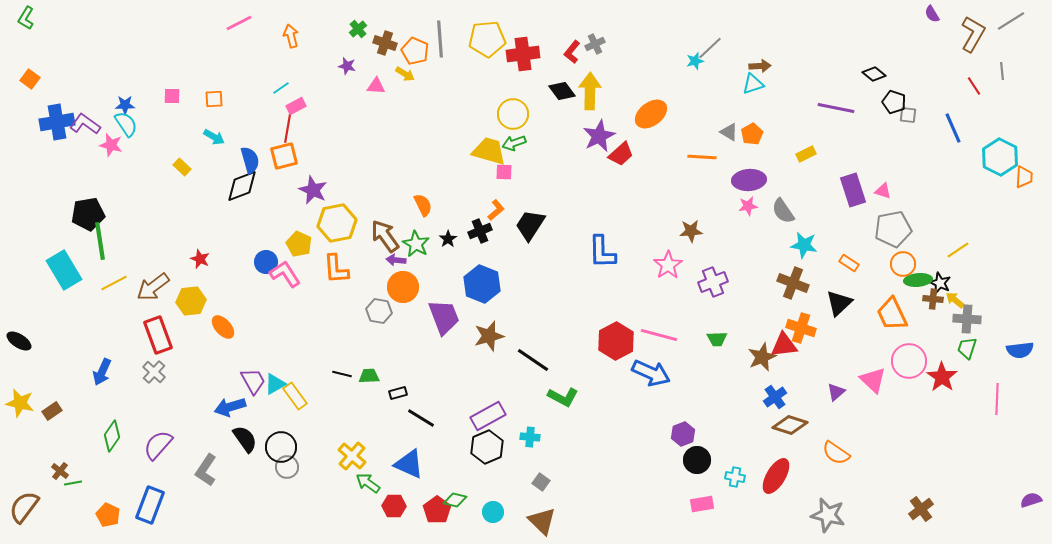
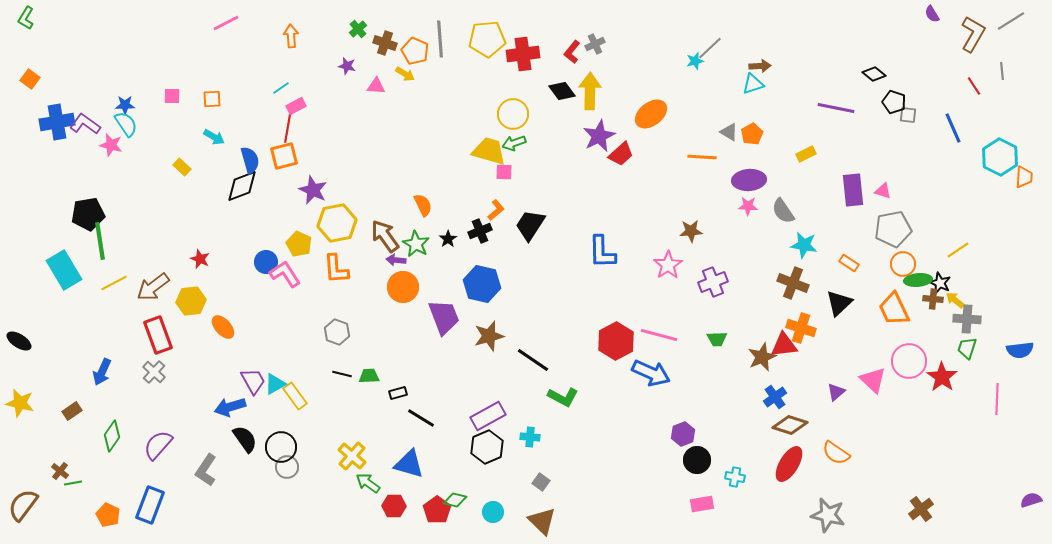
pink line at (239, 23): moved 13 px left
orange arrow at (291, 36): rotated 10 degrees clockwise
orange square at (214, 99): moved 2 px left
purple rectangle at (853, 190): rotated 12 degrees clockwise
pink star at (748, 206): rotated 12 degrees clockwise
blue hexagon at (482, 284): rotated 9 degrees counterclockwise
gray hexagon at (379, 311): moved 42 px left, 21 px down; rotated 10 degrees clockwise
orange trapezoid at (892, 314): moved 2 px right, 5 px up
brown rectangle at (52, 411): moved 20 px right
blue triangle at (409, 464): rotated 8 degrees counterclockwise
red ellipse at (776, 476): moved 13 px right, 12 px up
brown semicircle at (24, 507): moved 1 px left, 2 px up
